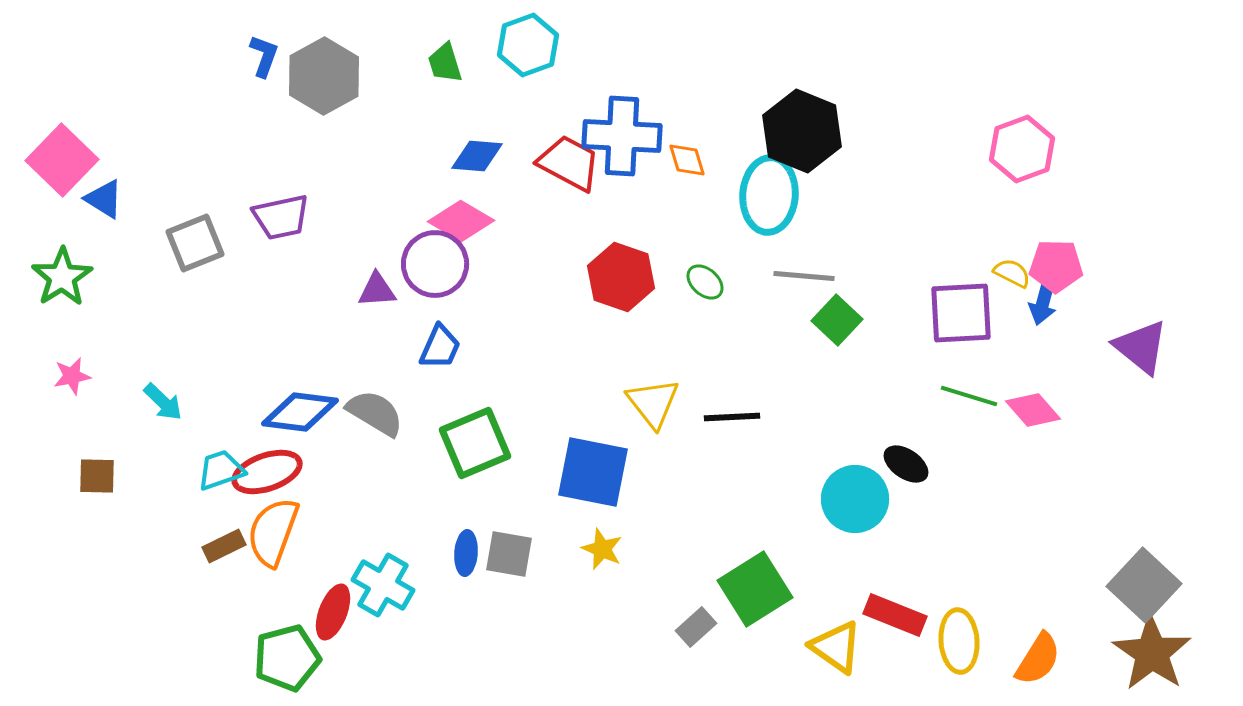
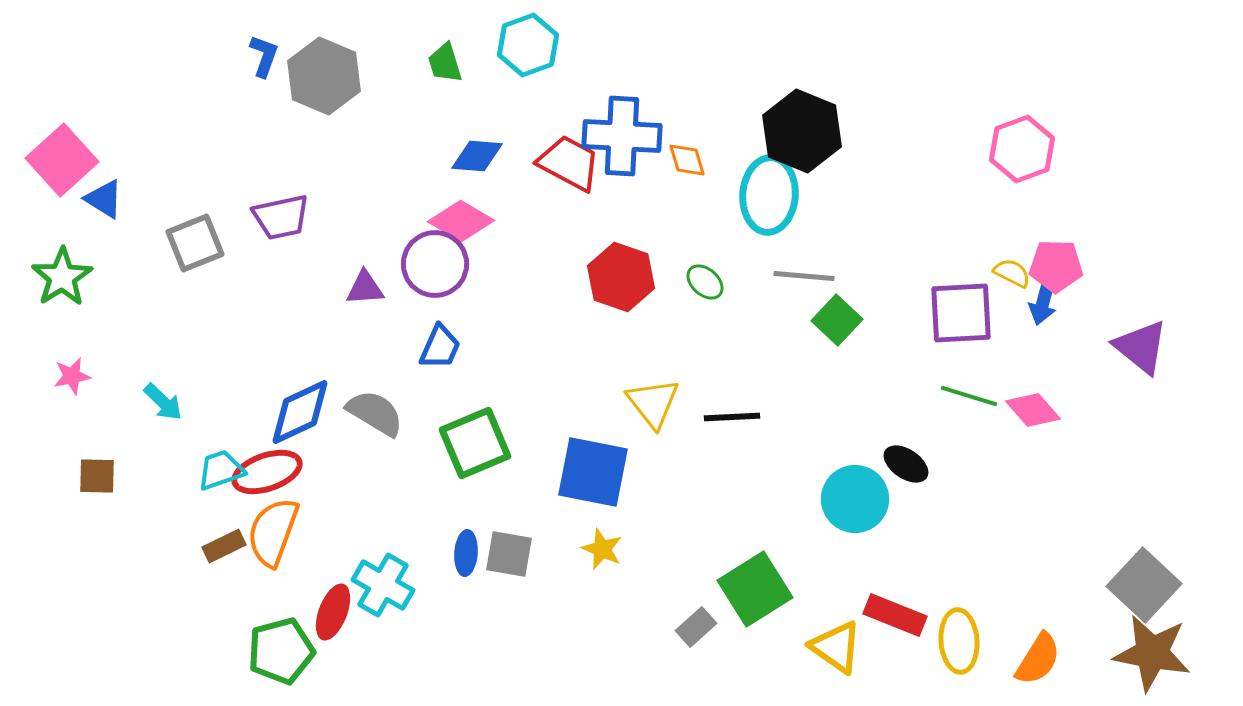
gray hexagon at (324, 76): rotated 8 degrees counterclockwise
pink square at (62, 160): rotated 4 degrees clockwise
purple triangle at (377, 290): moved 12 px left, 2 px up
blue diamond at (300, 412): rotated 32 degrees counterclockwise
brown star at (1152, 653): rotated 24 degrees counterclockwise
green pentagon at (287, 658): moved 6 px left, 7 px up
